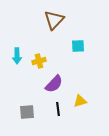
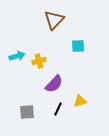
cyan arrow: rotated 105 degrees counterclockwise
black line: rotated 32 degrees clockwise
